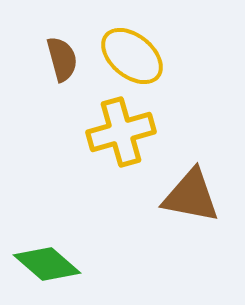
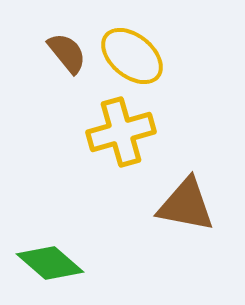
brown semicircle: moved 5 px right, 6 px up; rotated 24 degrees counterclockwise
brown triangle: moved 5 px left, 9 px down
green diamond: moved 3 px right, 1 px up
